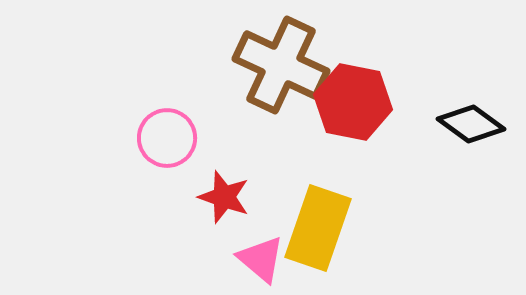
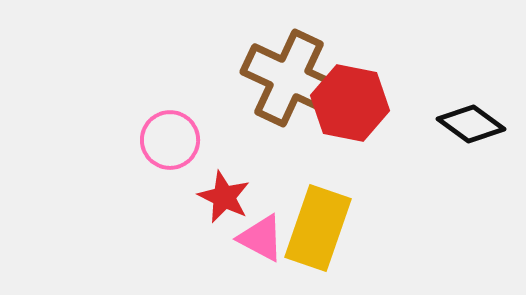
brown cross: moved 8 px right, 13 px down
red hexagon: moved 3 px left, 1 px down
pink circle: moved 3 px right, 2 px down
red star: rotated 6 degrees clockwise
pink triangle: moved 21 px up; rotated 12 degrees counterclockwise
